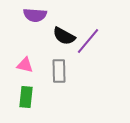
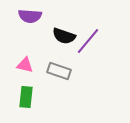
purple semicircle: moved 5 px left, 1 px down
black semicircle: rotated 10 degrees counterclockwise
gray rectangle: rotated 70 degrees counterclockwise
